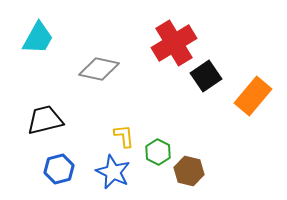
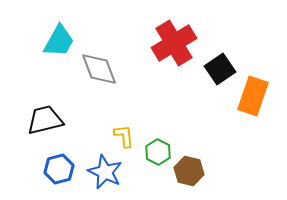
cyan trapezoid: moved 21 px right, 3 px down
gray diamond: rotated 57 degrees clockwise
black square: moved 14 px right, 7 px up
orange rectangle: rotated 21 degrees counterclockwise
blue star: moved 8 px left
